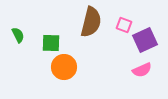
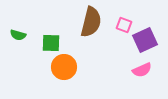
green semicircle: rotated 133 degrees clockwise
